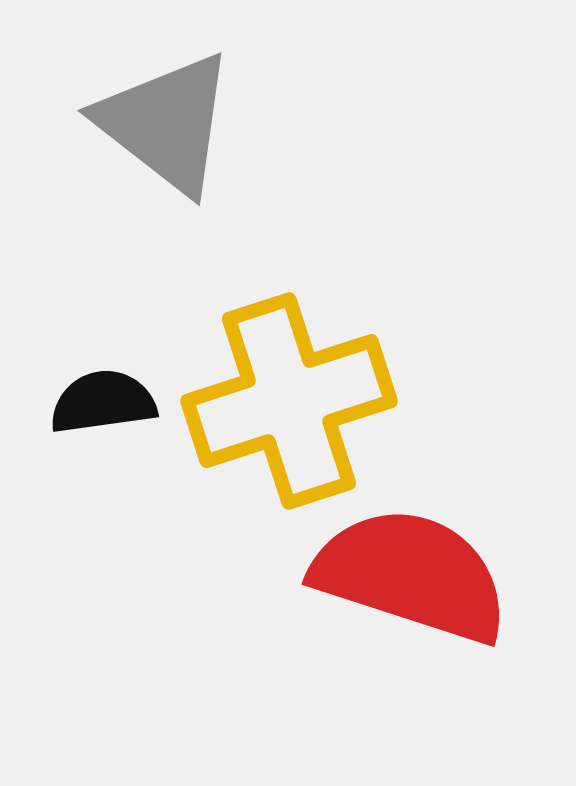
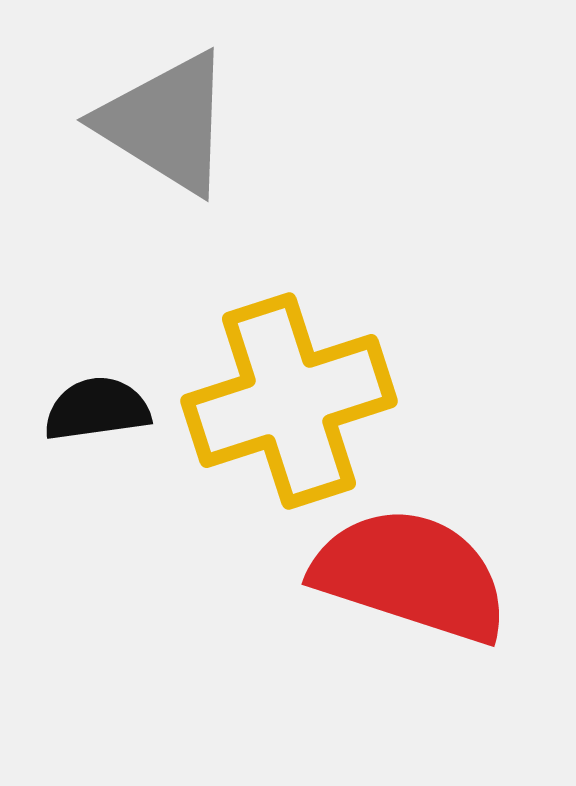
gray triangle: rotated 6 degrees counterclockwise
black semicircle: moved 6 px left, 7 px down
